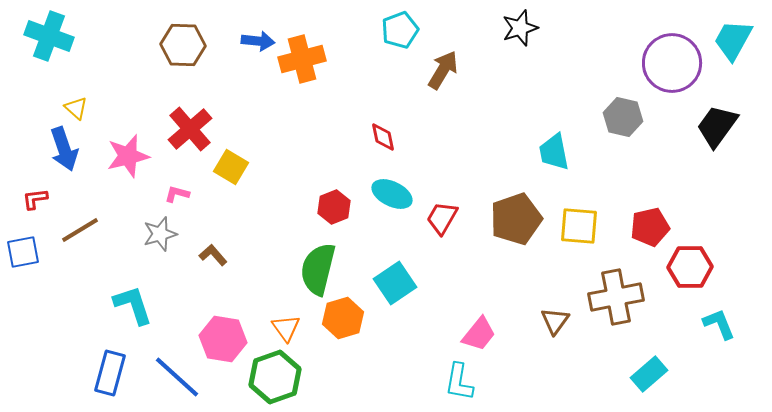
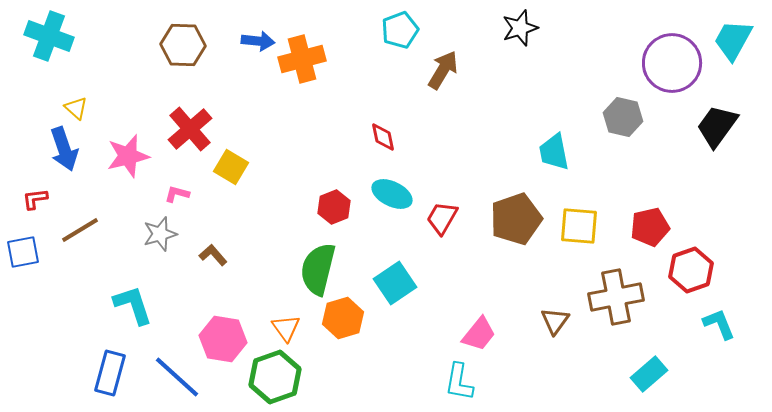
red hexagon at (690, 267): moved 1 px right, 3 px down; rotated 18 degrees counterclockwise
